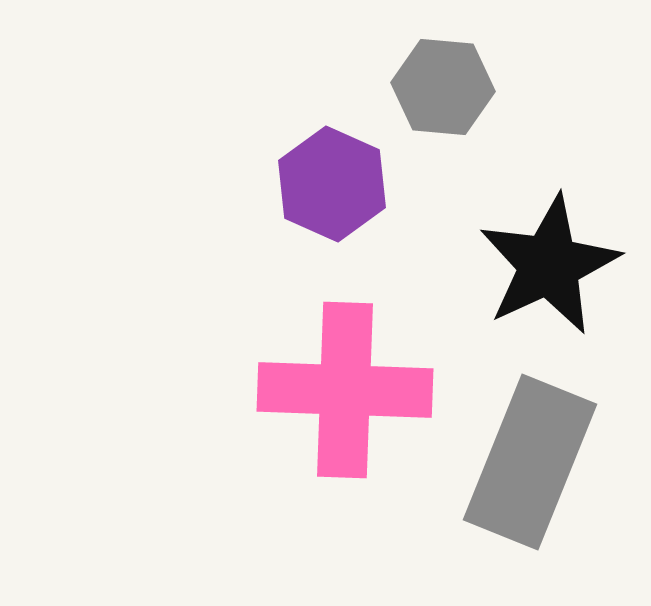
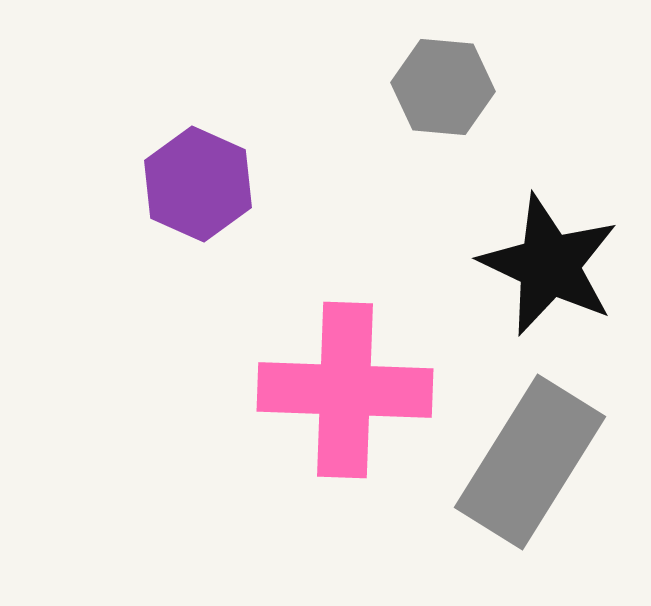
purple hexagon: moved 134 px left
black star: rotated 22 degrees counterclockwise
gray rectangle: rotated 10 degrees clockwise
